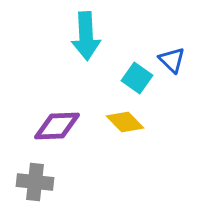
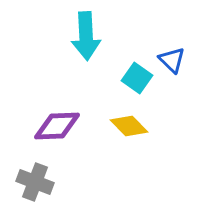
yellow diamond: moved 4 px right, 4 px down
gray cross: rotated 15 degrees clockwise
